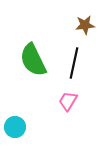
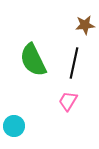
cyan circle: moved 1 px left, 1 px up
